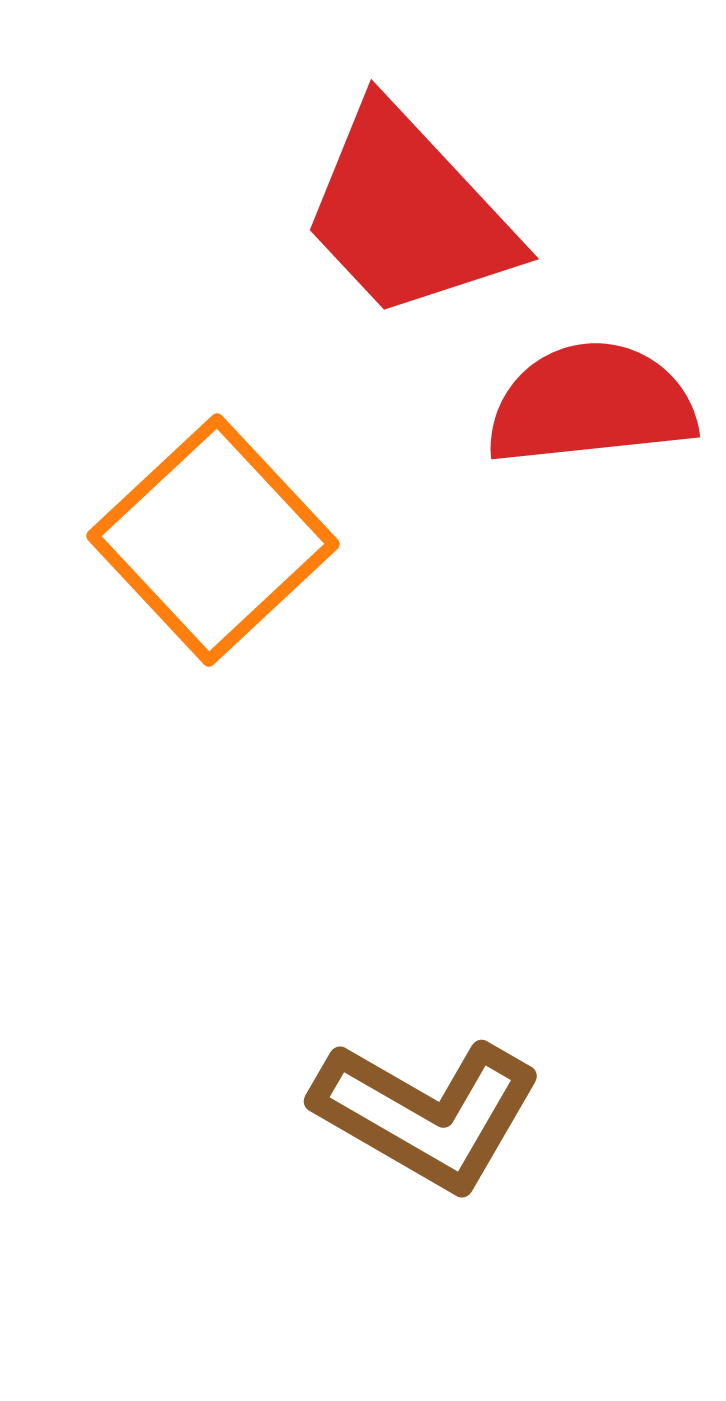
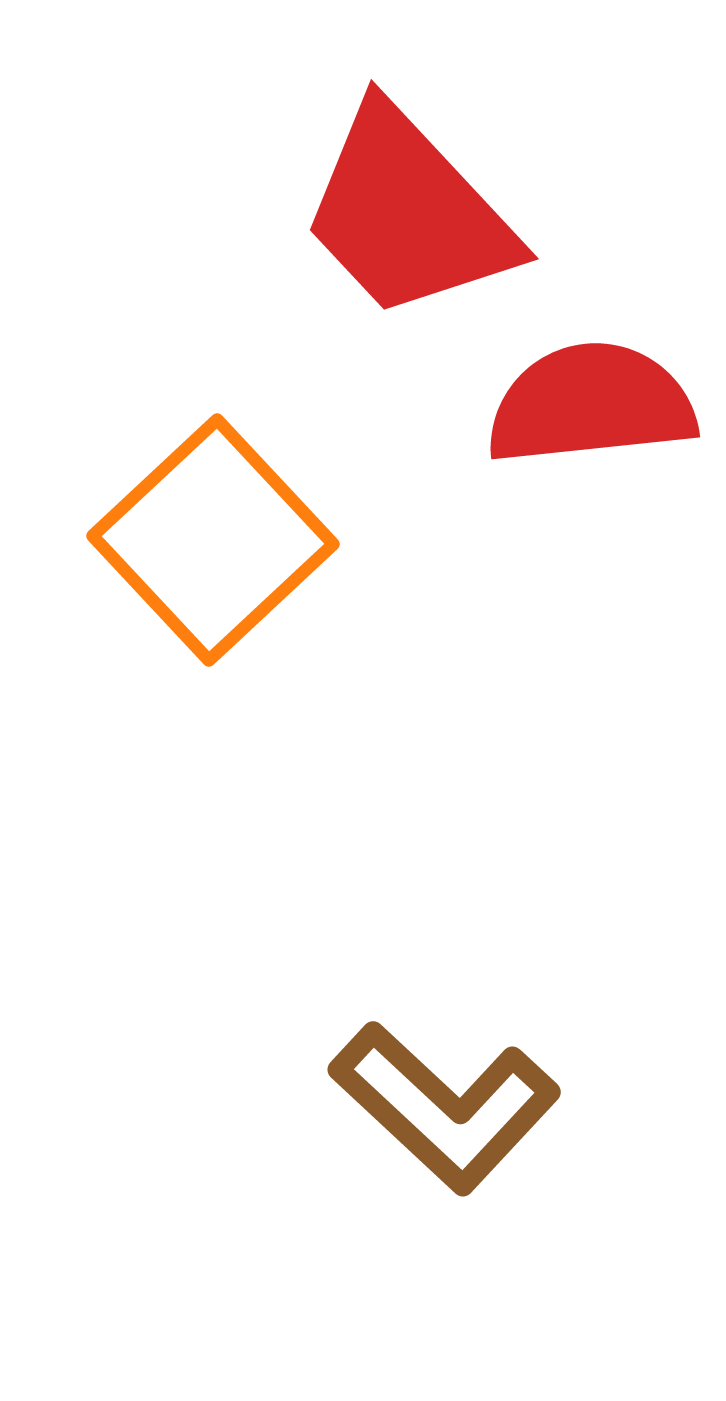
brown L-shape: moved 18 px right, 7 px up; rotated 13 degrees clockwise
